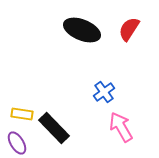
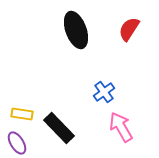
black ellipse: moved 6 px left; rotated 48 degrees clockwise
black rectangle: moved 5 px right
